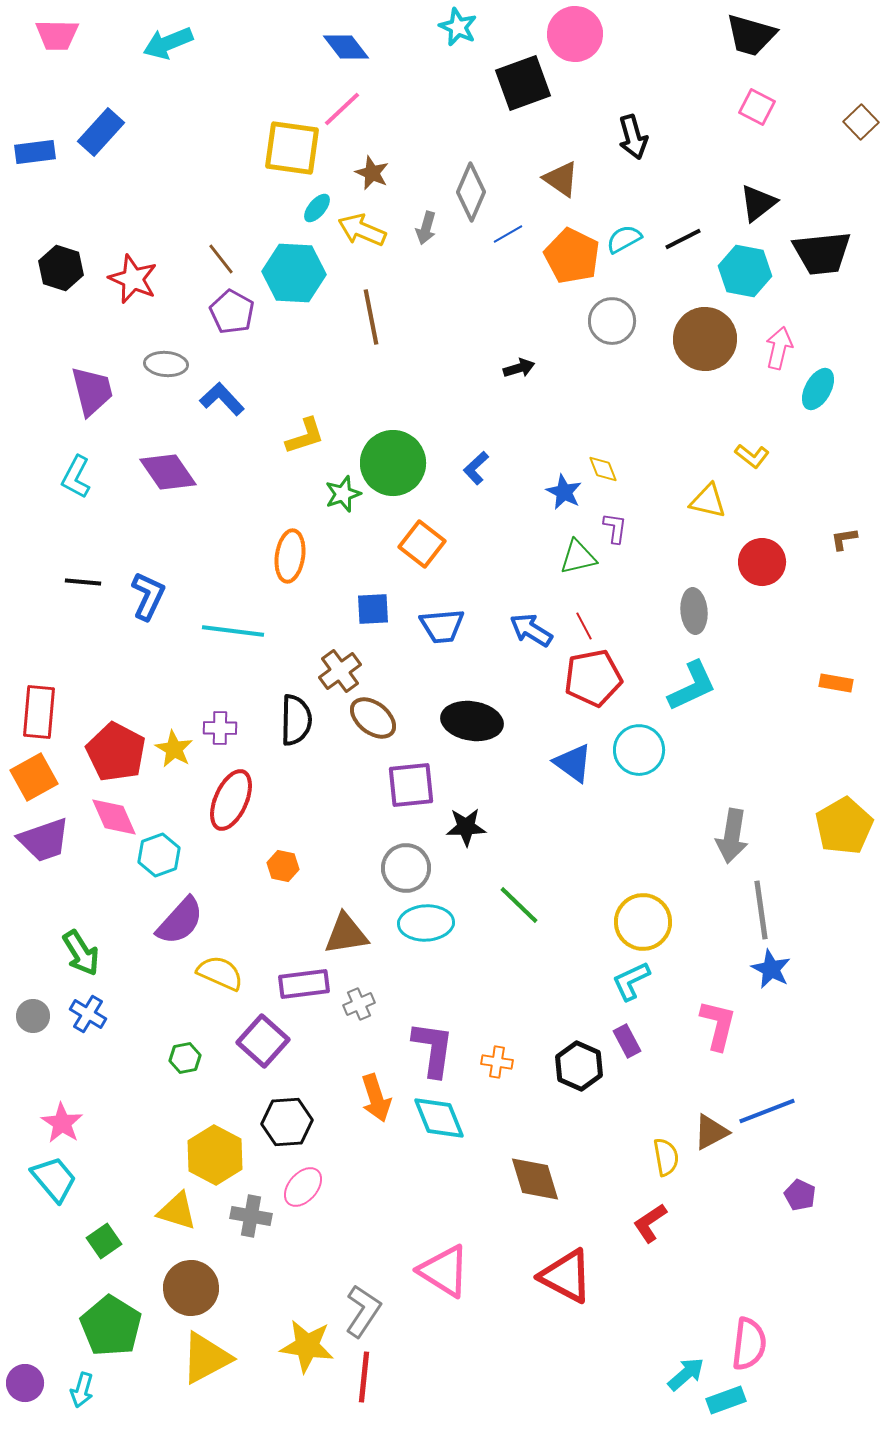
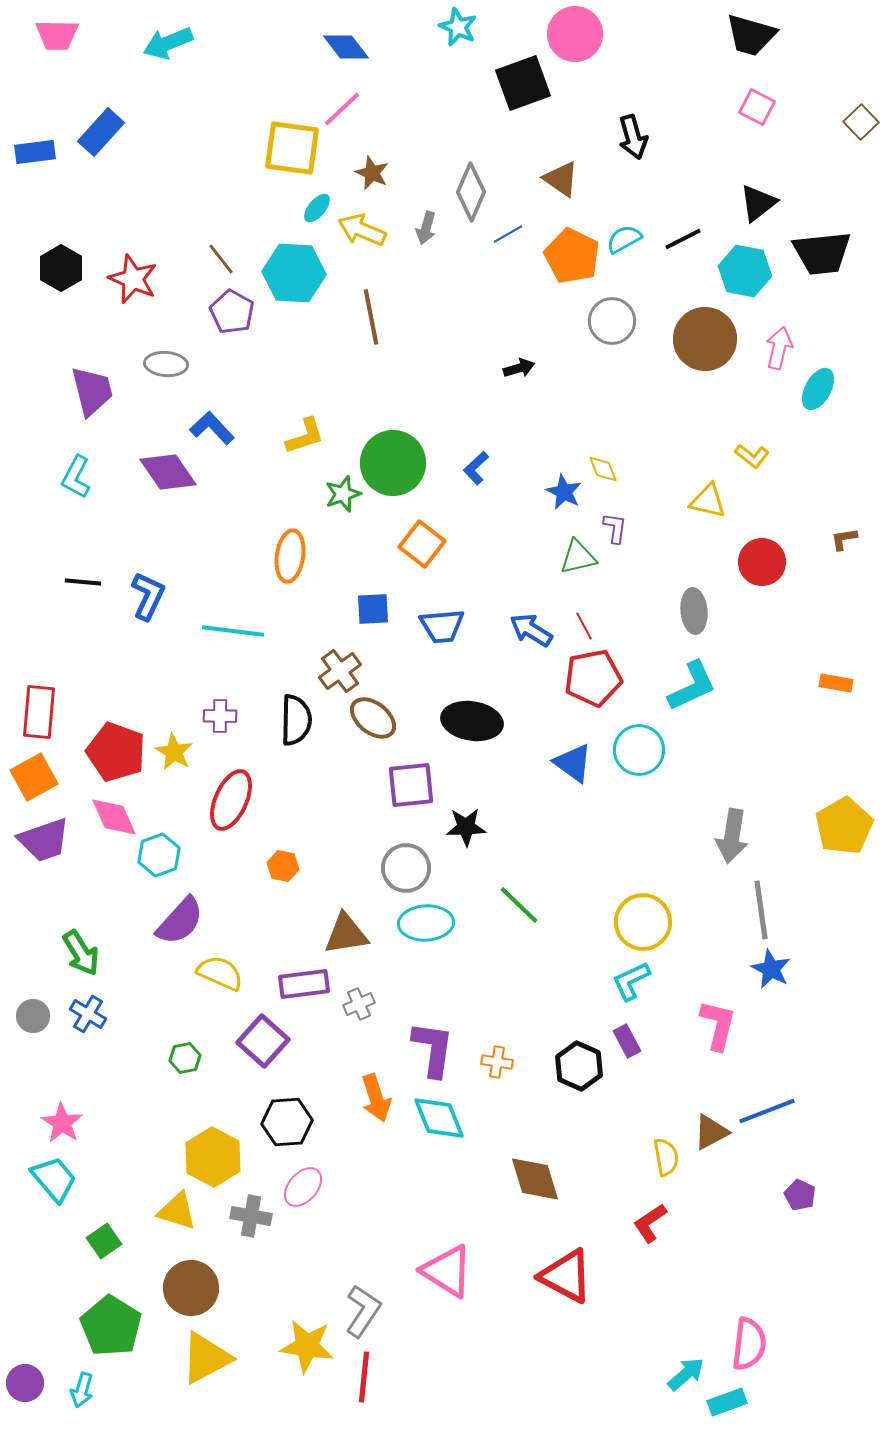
black hexagon at (61, 268): rotated 12 degrees clockwise
blue L-shape at (222, 399): moved 10 px left, 29 px down
purple cross at (220, 728): moved 12 px up
yellow star at (174, 749): moved 3 px down
red pentagon at (116, 752): rotated 8 degrees counterclockwise
yellow hexagon at (215, 1155): moved 2 px left, 2 px down
pink triangle at (444, 1271): moved 3 px right
cyan rectangle at (726, 1400): moved 1 px right, 2 px down
